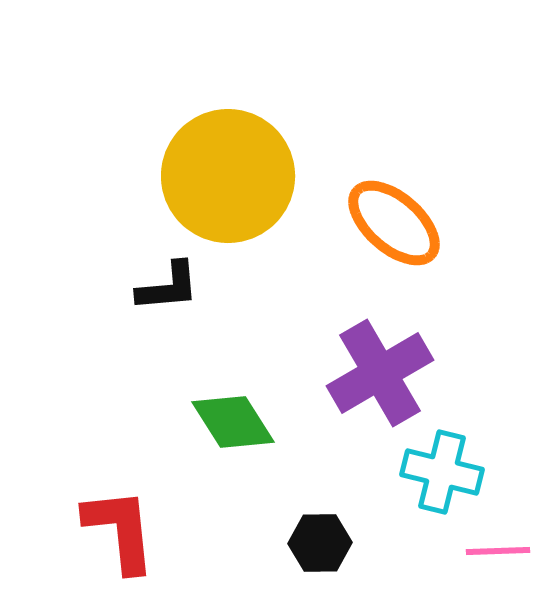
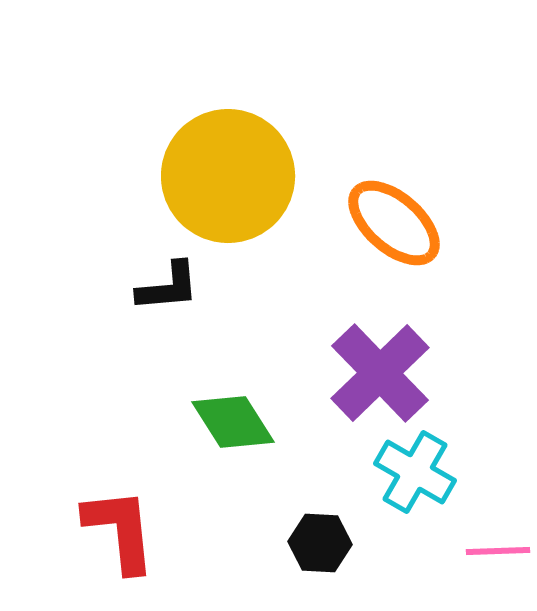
purple cross: rotated 14 degrees counterclockwise
cyan cross: moved 27 px left; rotated 16 degrees clockwise
black hexagon: rotated 4 degrees clockwise
